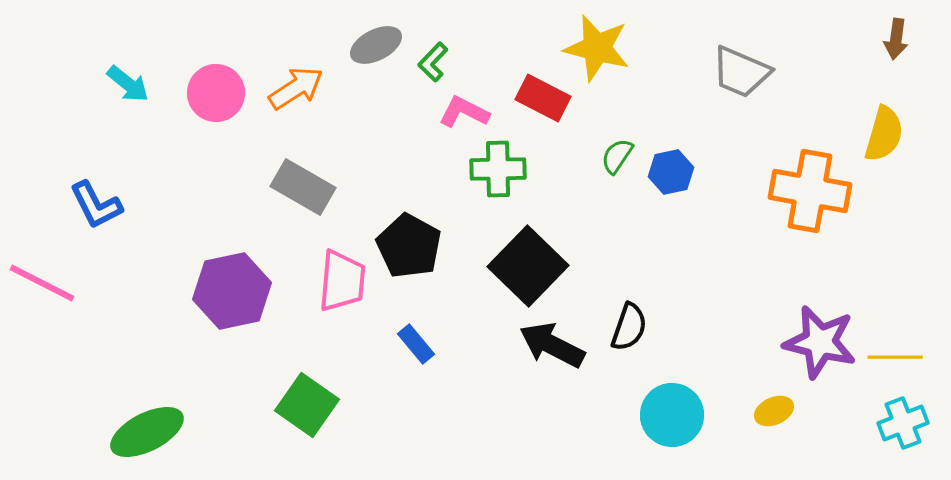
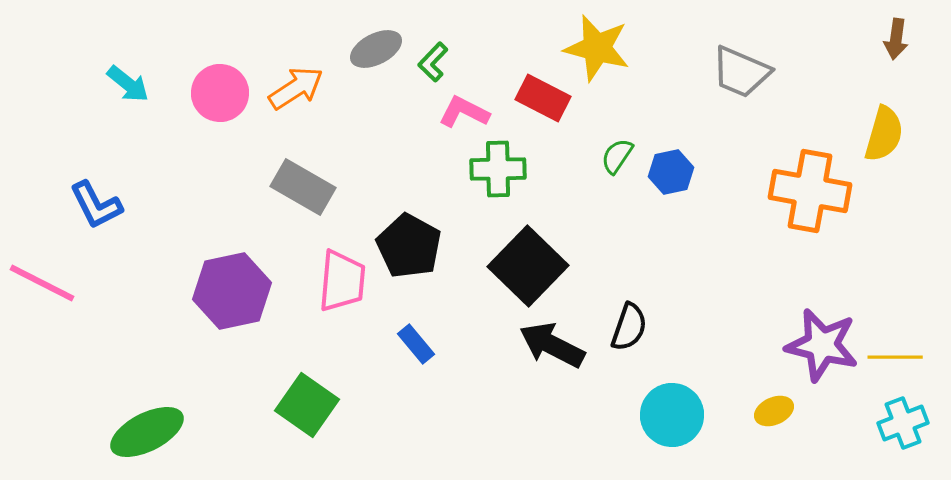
gray ellipse: moved 4 px down
pink circle: moved 4 px right
purple star: moved 2 px right, 3 px down
